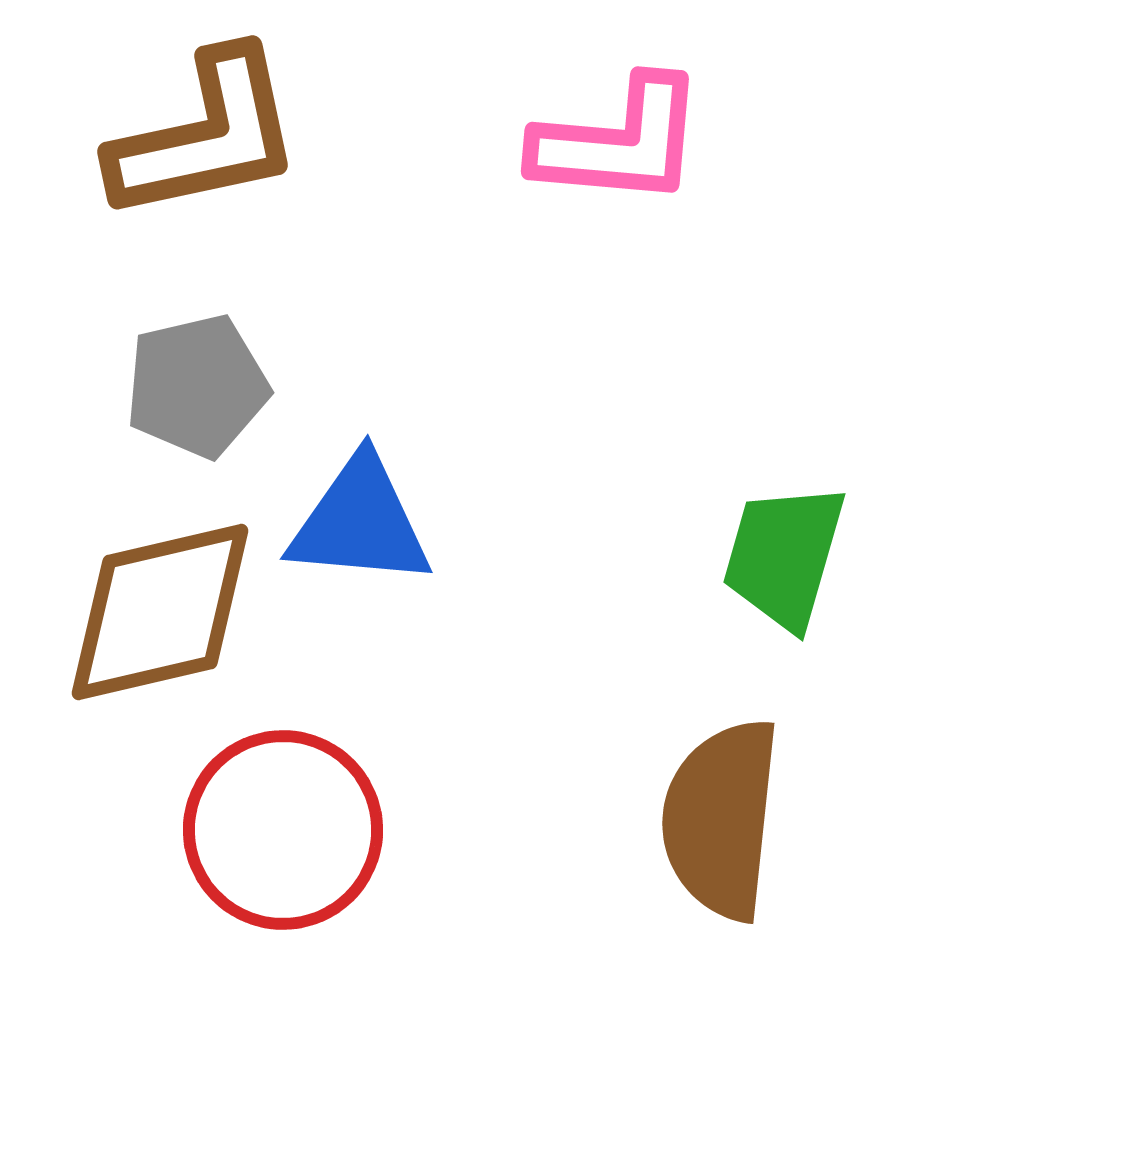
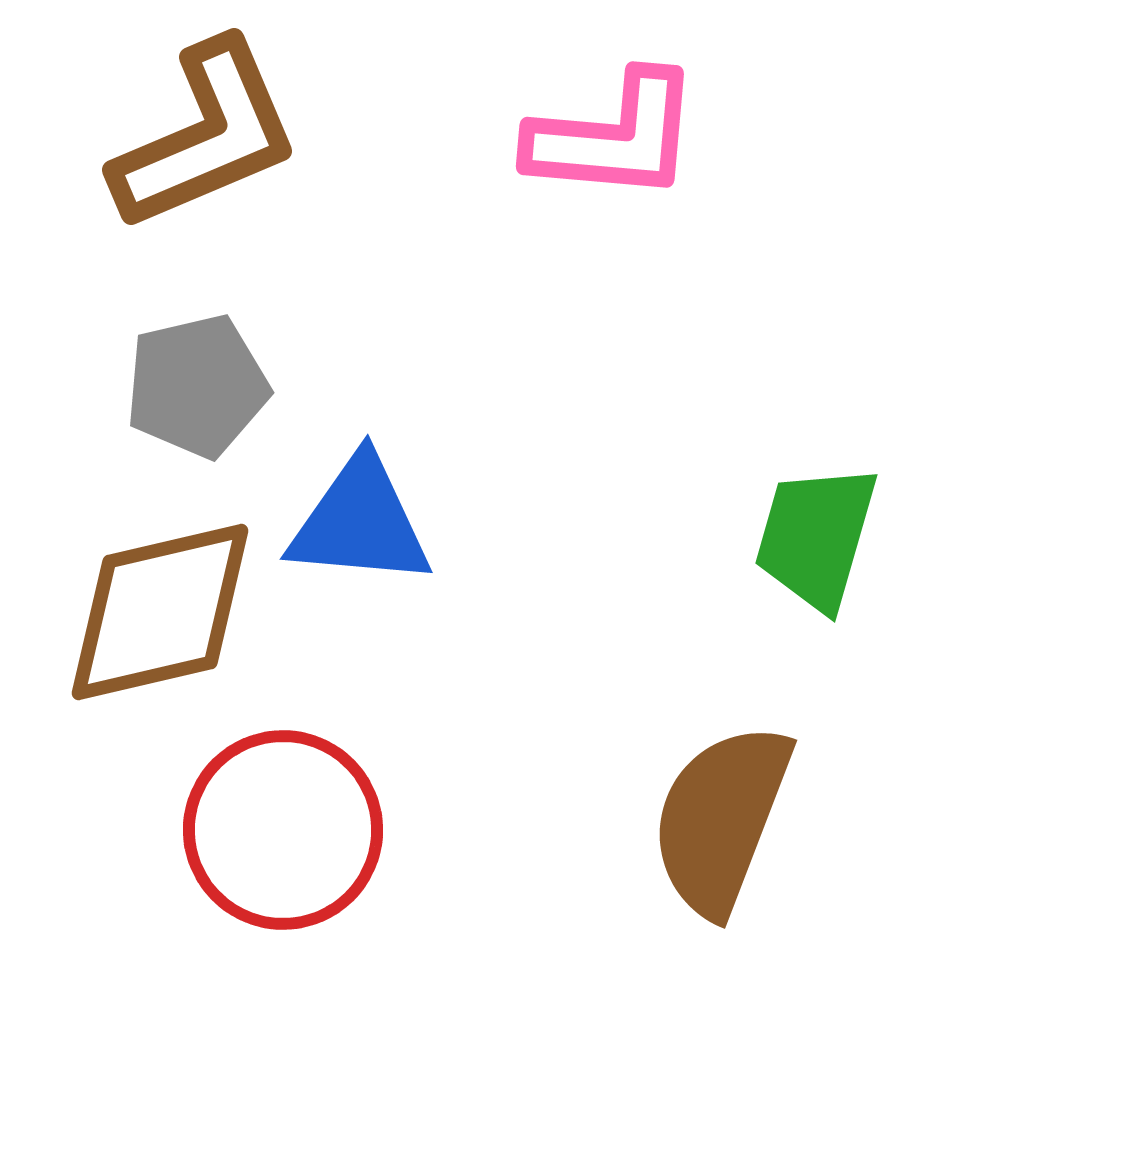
brown L-shape: rotated 11 degrees counterclockwise
pink L-shape: moved 5 px left, 5 px up
green trapezoid: moved 32 px right, 19 px up
brown semicircle: rotated 15 degrees clockwise
